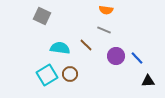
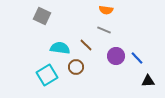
brown circle: moved 6 px right, 7 px up
